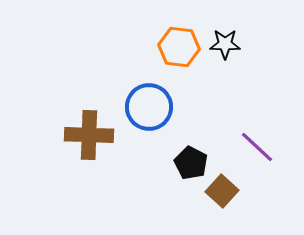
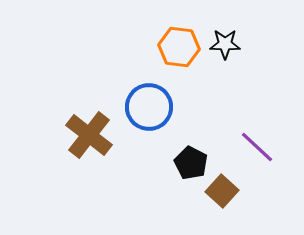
brown cross: rotated 36 degrees clockwise
